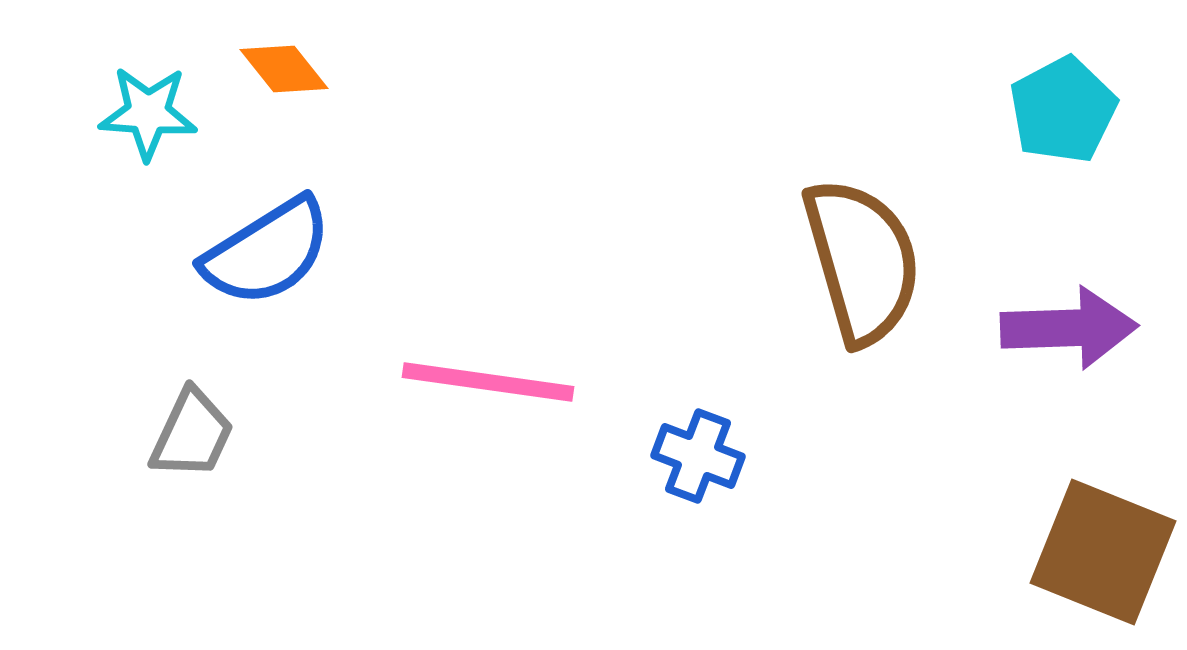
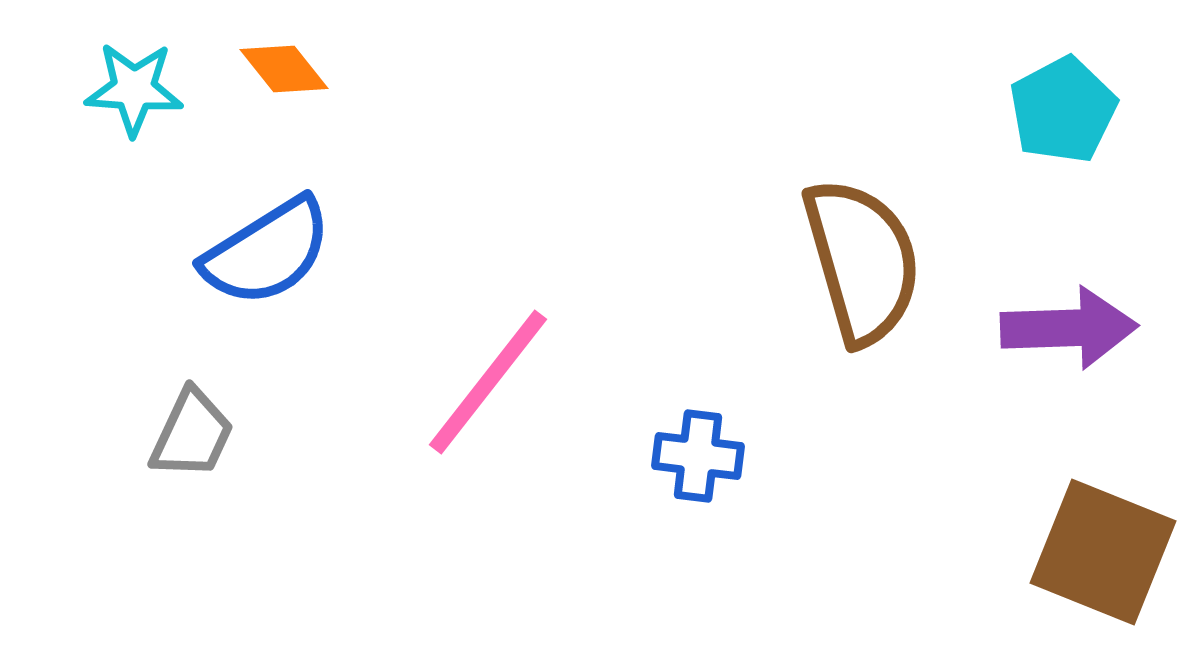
cyan star: moved 14 px left, 24 px up
pink line: rotated 60 degrees counterclockwise
blue cross: rotated 14 degrees counterclockwise
